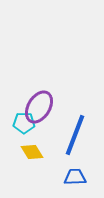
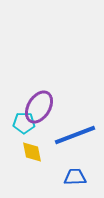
blue line: rotated 48 degrees clockwise
yellow diamond: rotated 20 degrees clockwise
